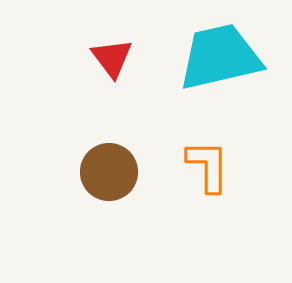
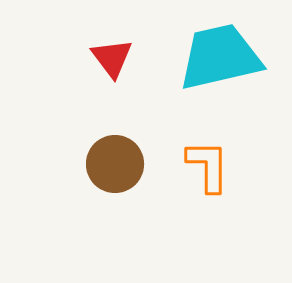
brown circle: moved 6 px right, 8 px up
